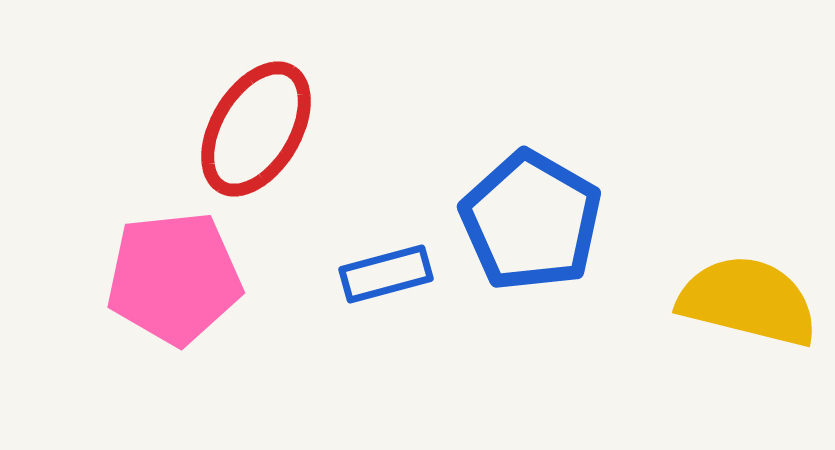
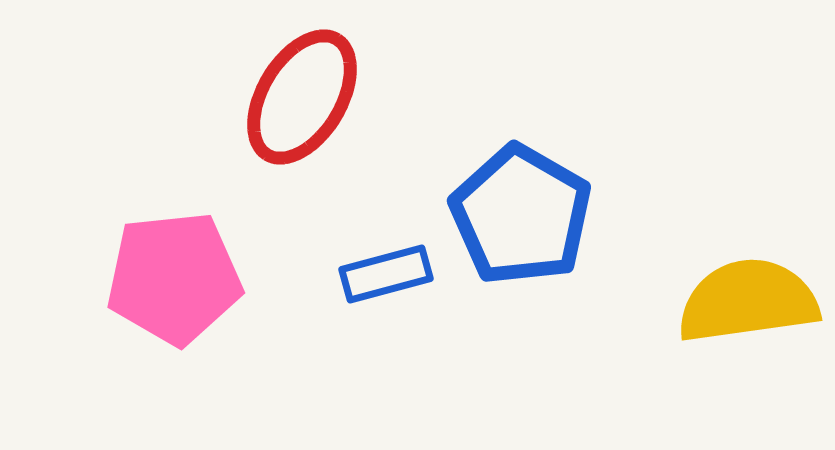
red ellipse: moved 46 px right, 32 px up
blue pentagon: moved 10 px left, 6 px up
yellow semicircle: rotated 22 degrees counterclockwise
